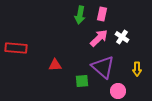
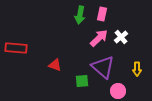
white cross: moved 1 px left; rotated 16 degrees clockwise
red triangle: rotated 24 degrees clockwise
